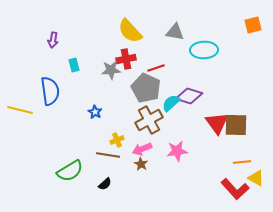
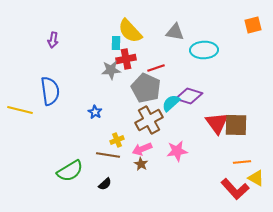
cyan rectangle: moved 42 px right, 22 px up; rotated 16 degrees clockwise
